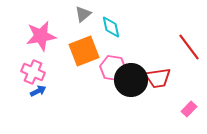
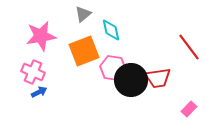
cyan diamond: moved 3 px down
blue arrow: moved 1 px right, 1 px down
